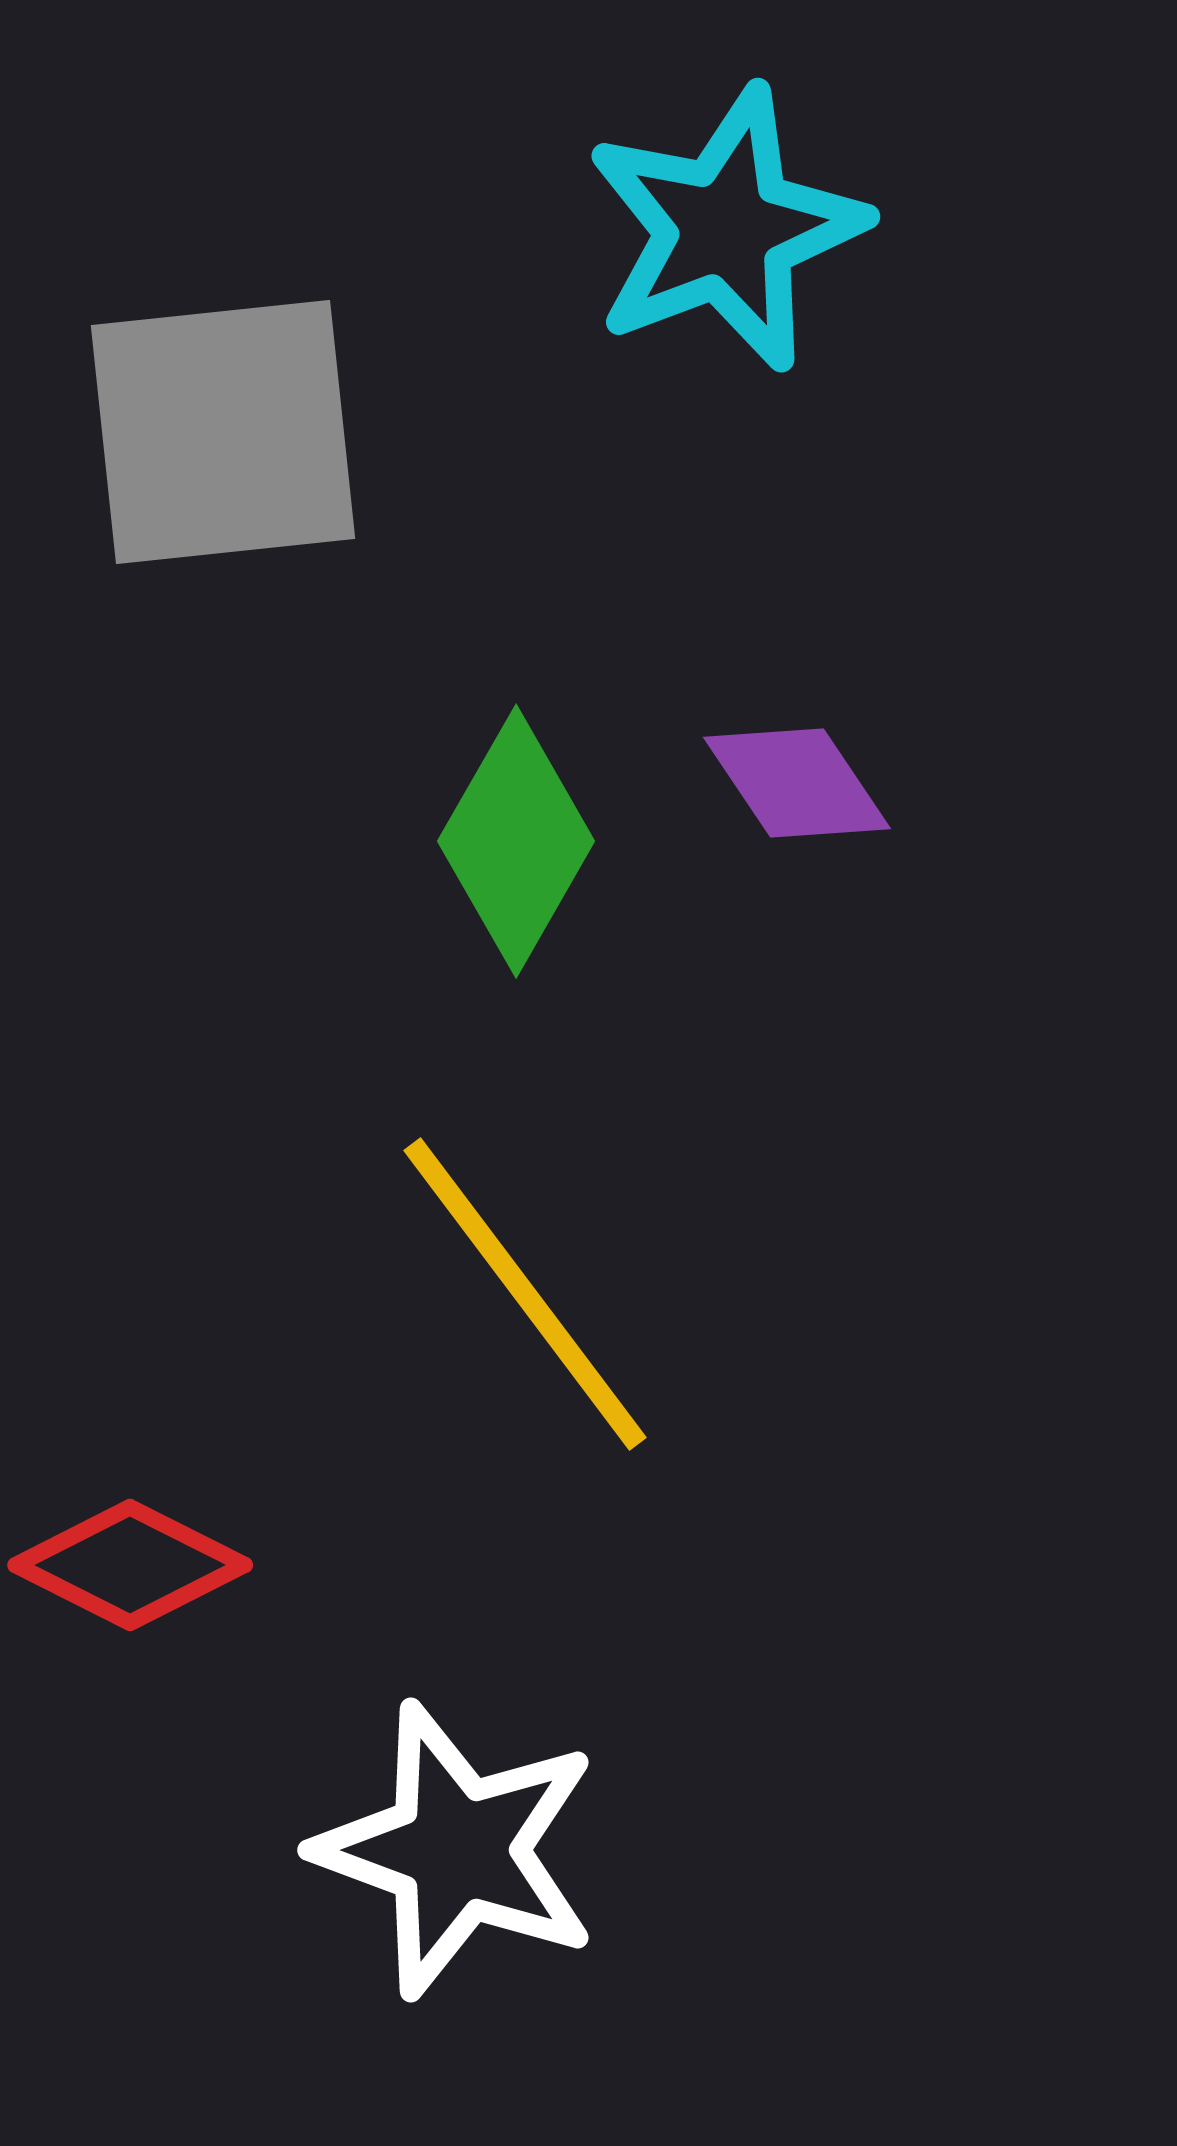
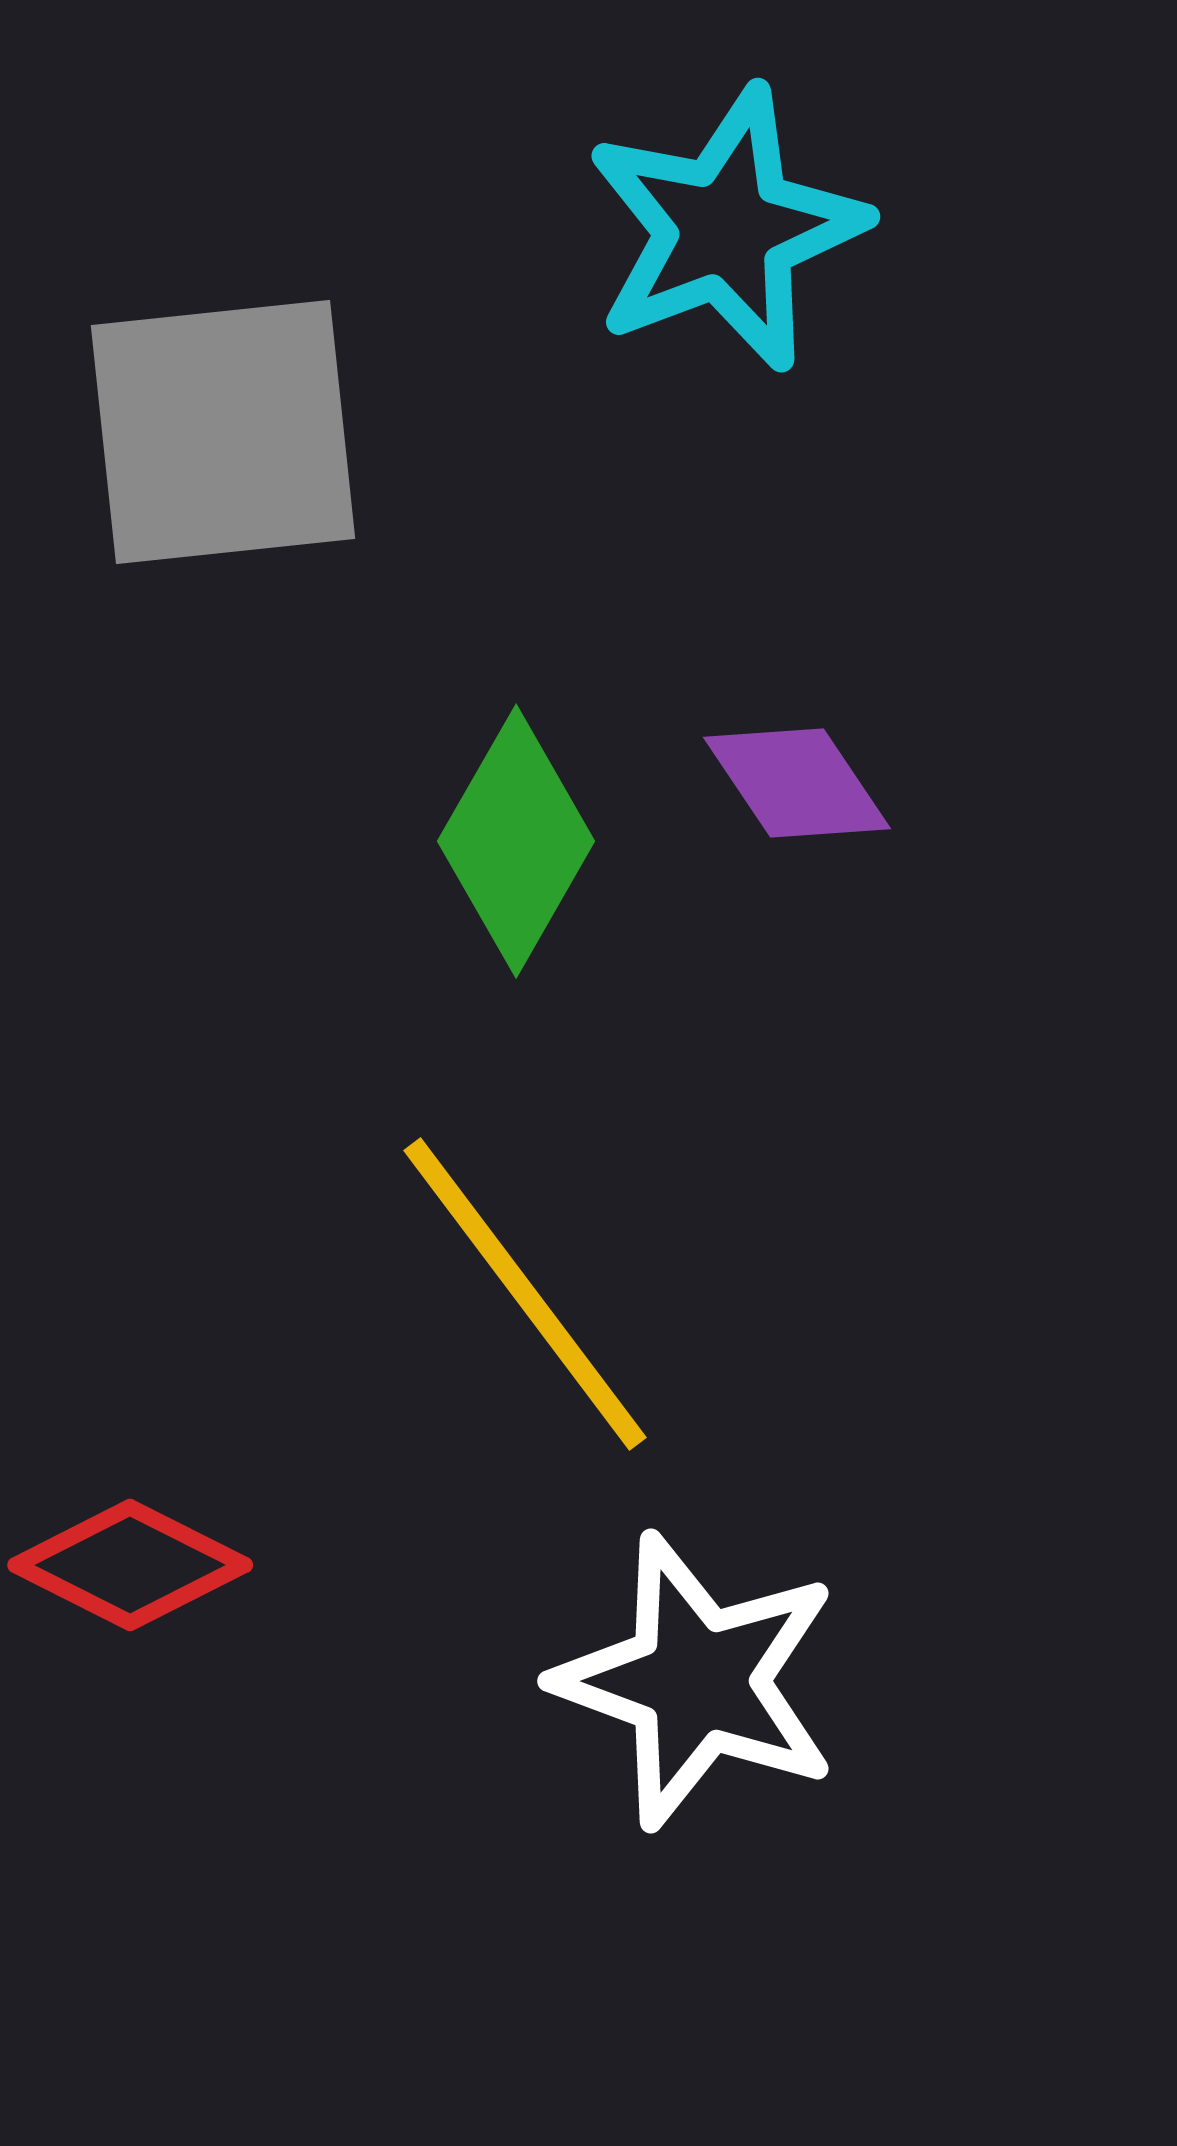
white star: moved 240 px right, 169 px up
